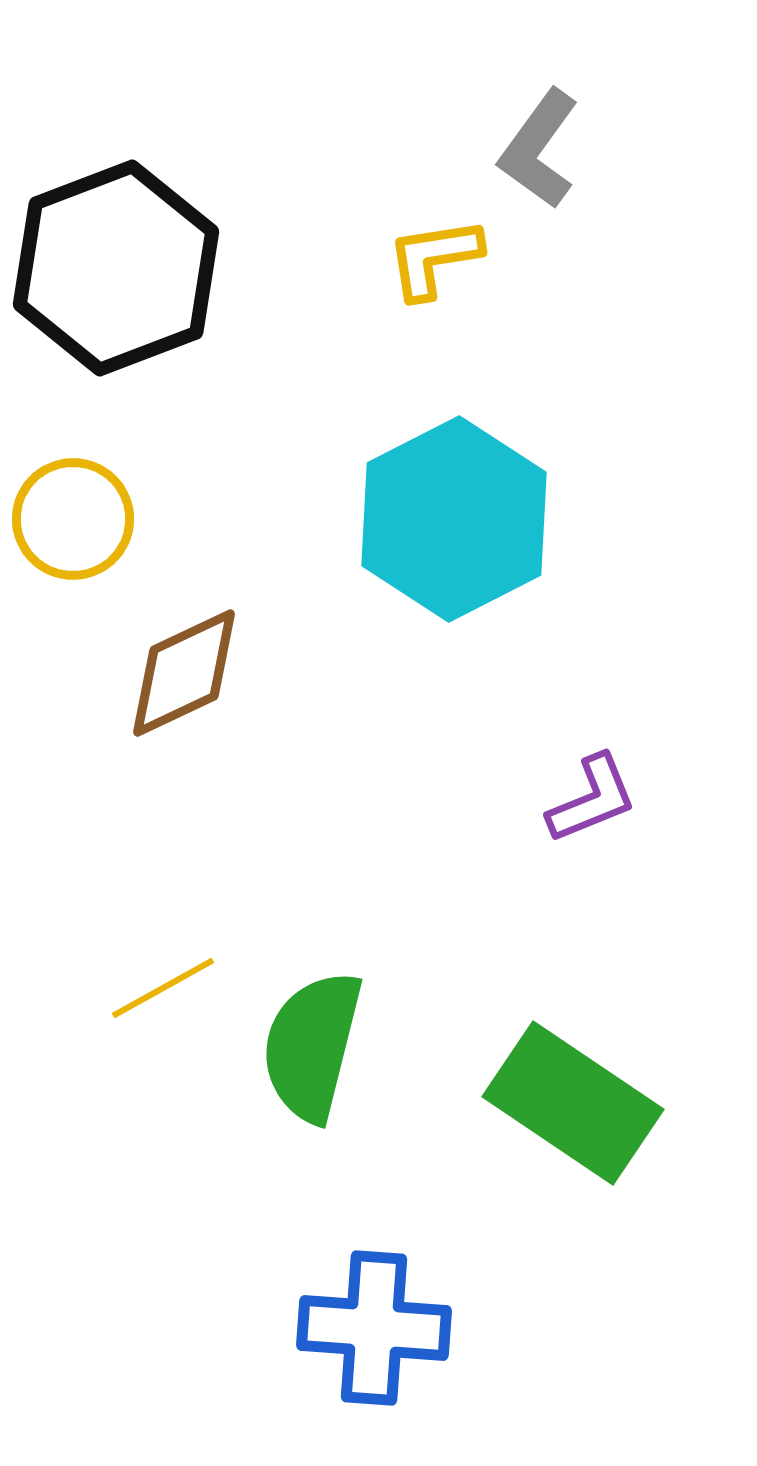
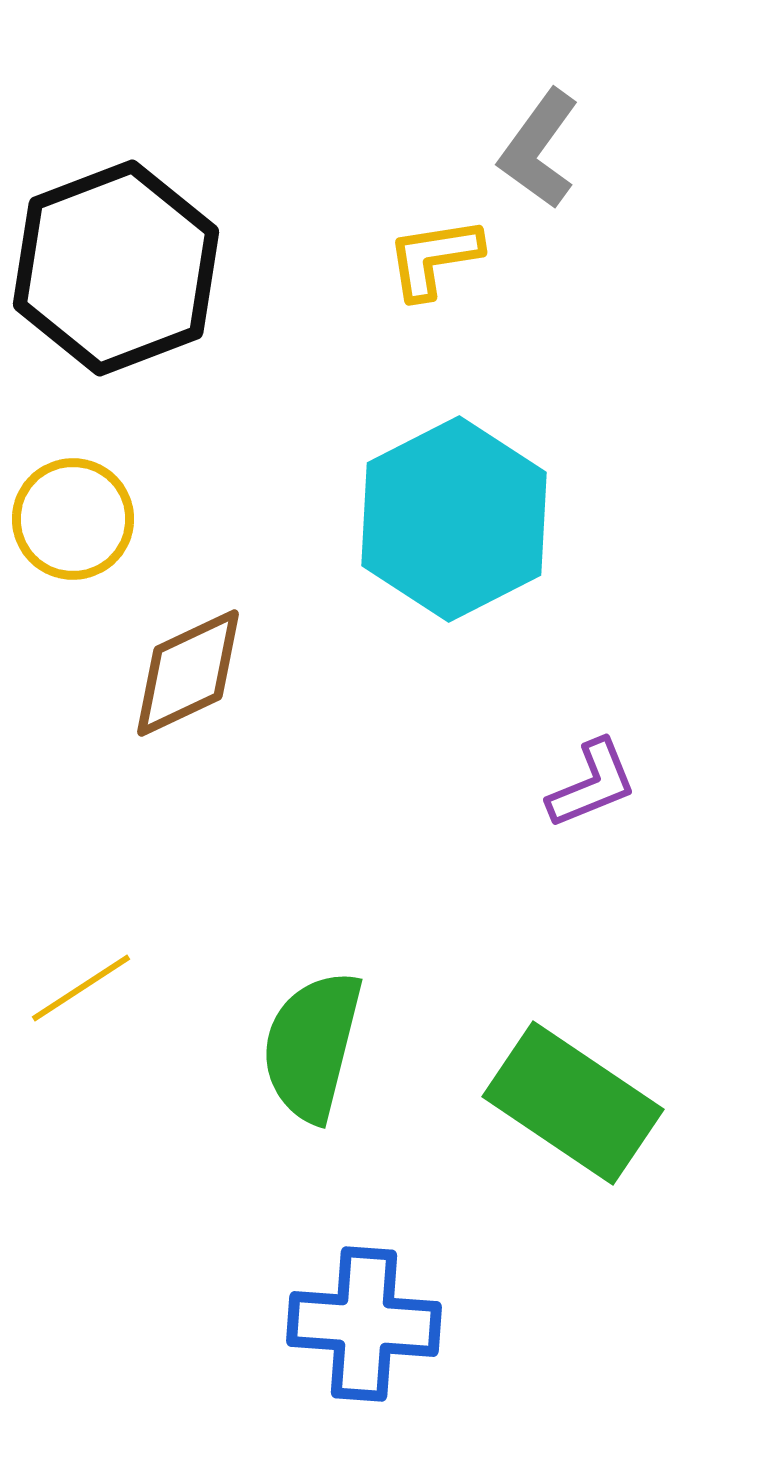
brown diamond: moved 4 px right
purple L-shape: moved 15 px up
yellow line: moved 82 px left; rotated 4 degrees counterclockwise
blue cross: moved 10 px left, 4 px up
